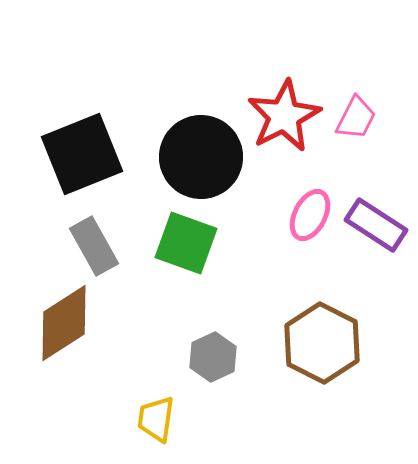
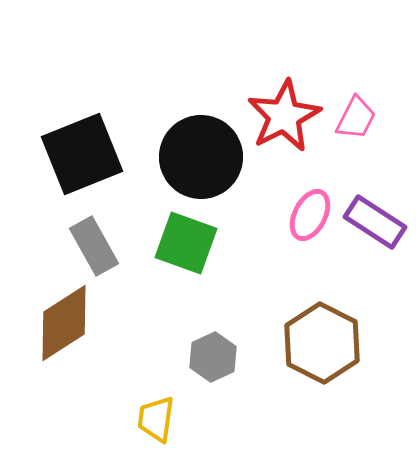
purple rectangle: moved 1 px left, 3 px up
